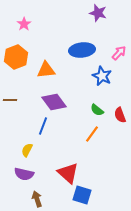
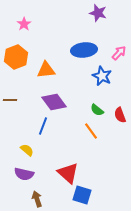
blue ellipse: moved 2 px right
orange line: moved 1 px left, 3 px up; rotated 72 degrees counterclockwise
yellow semicircle: rotated 104 degrees clockwise
